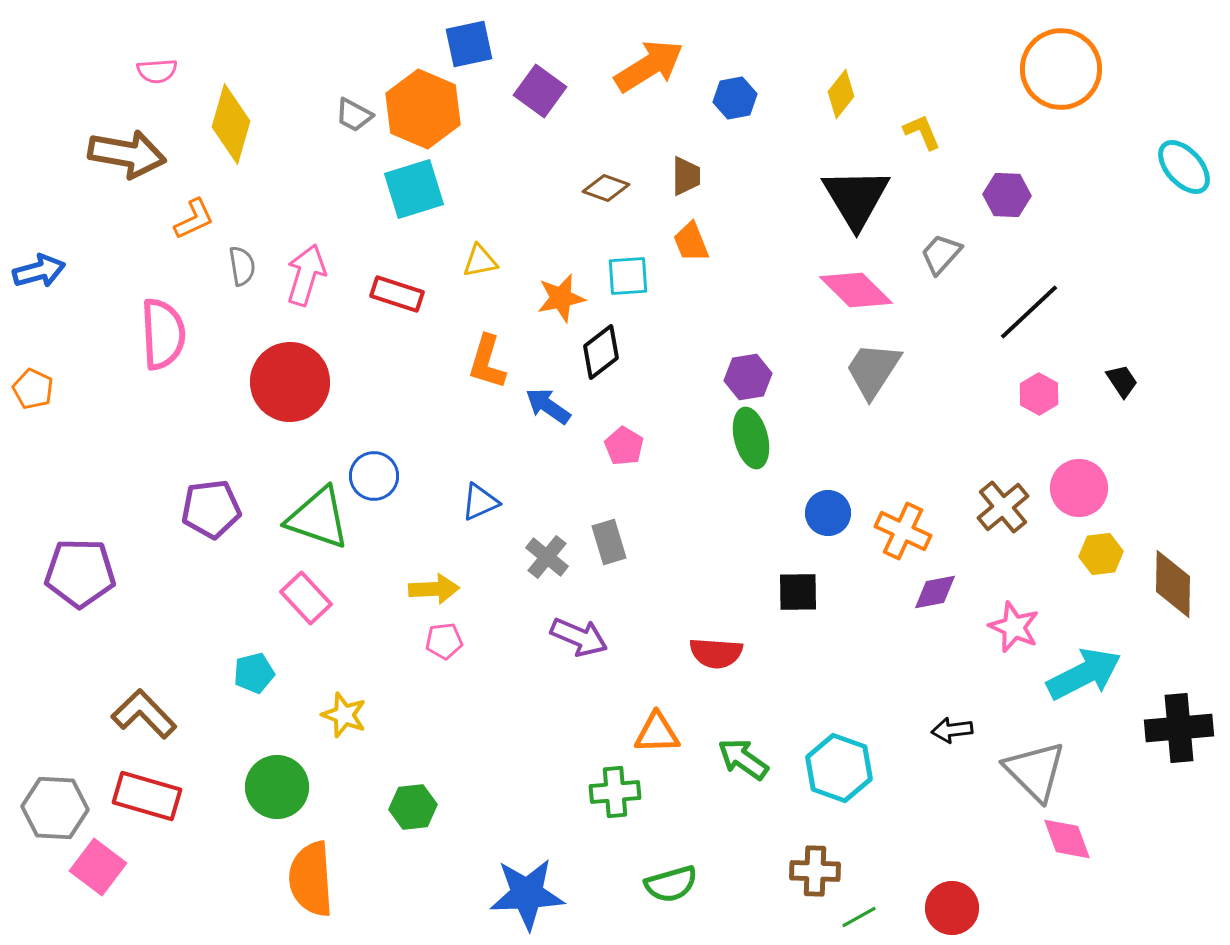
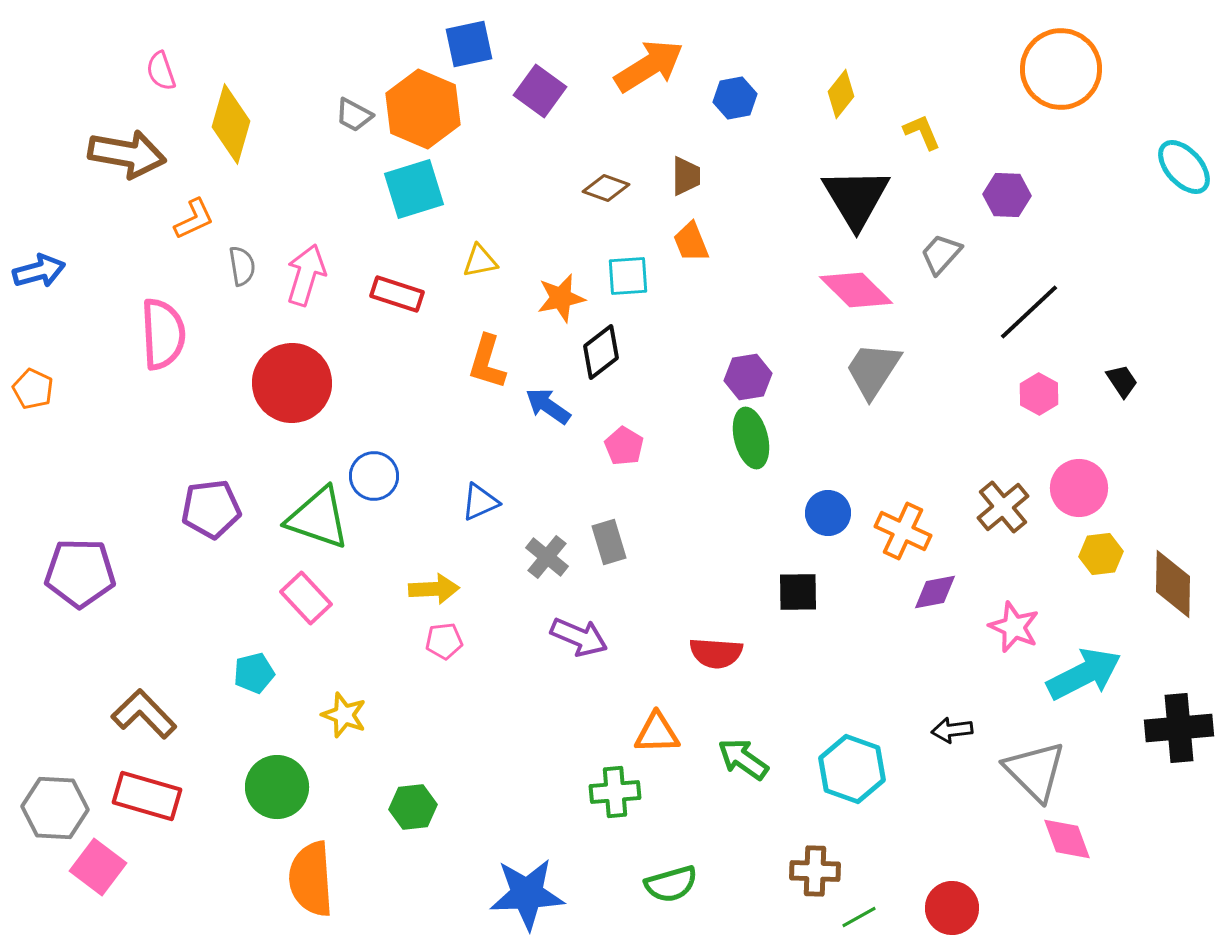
pink semicircle at (157, 71): moved 4 px right; rotated 75 degrees clockwise
red circle at (290, 382): moved 2 px right, 1 px down
cyan hexagon at (839, 768): moved 13 px right, 1 px down
